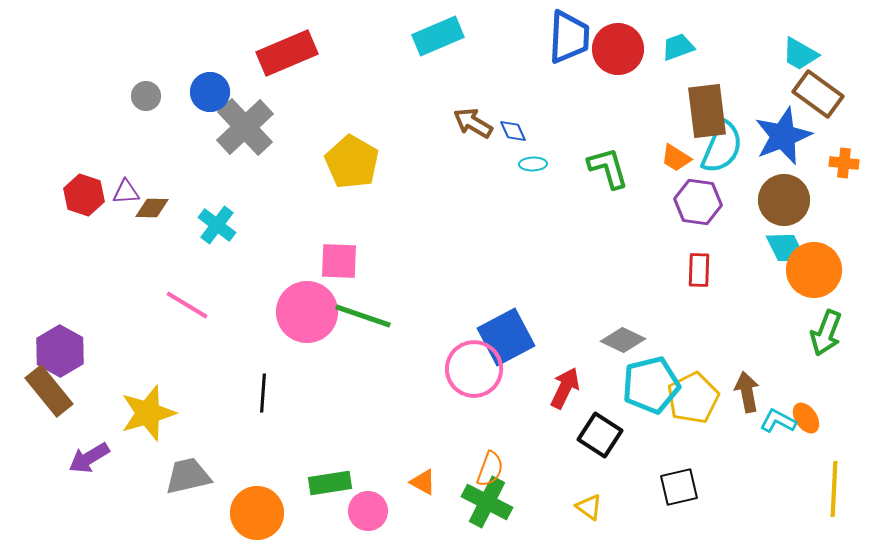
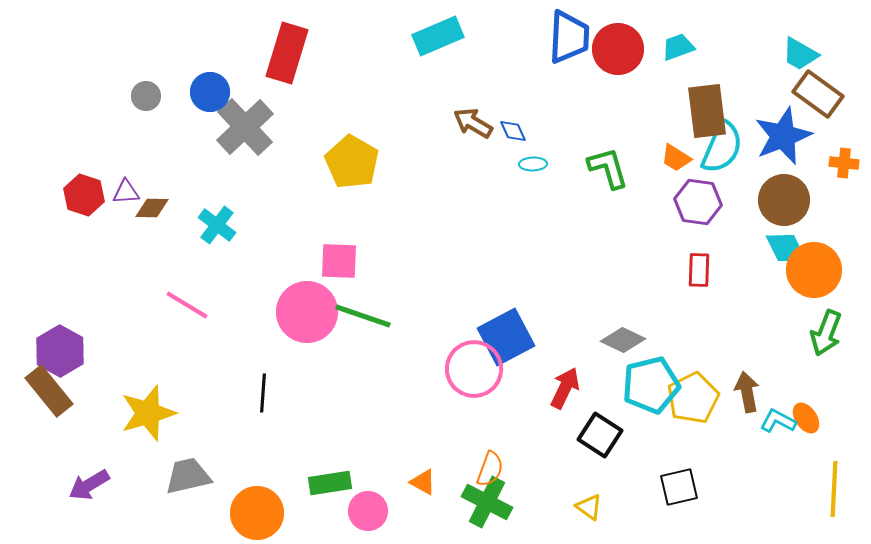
red rectangle at (287, 53): rotated 50 degrees counterclockwise
purple arrow at (89, 458): moved 27 px down
